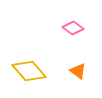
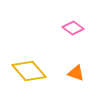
orange triangle: moved 2 px left, 2 px down; rotated 18 degrees counterclockwise
